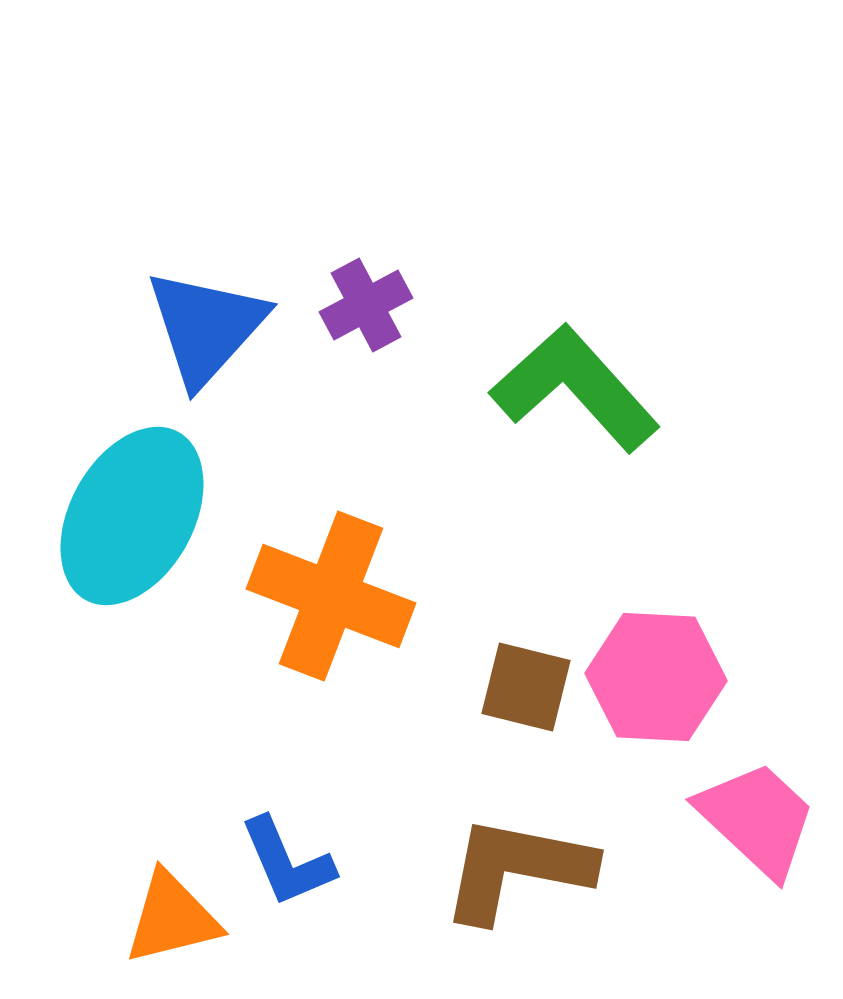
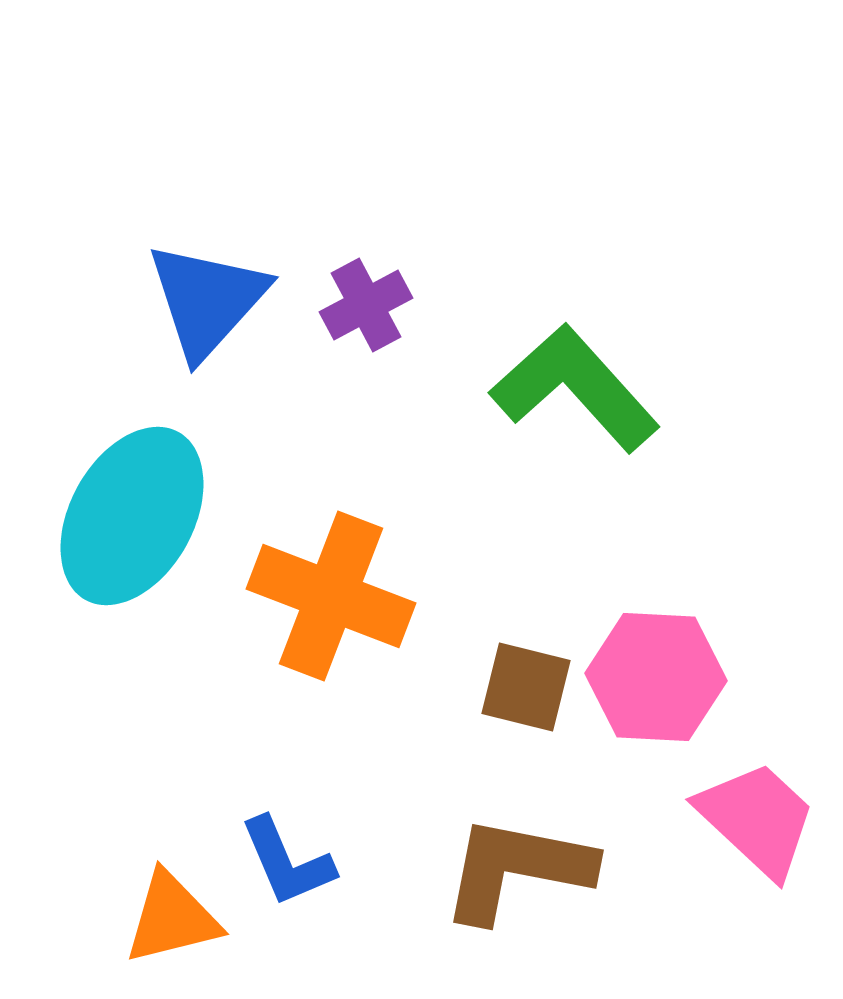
blue triangle: moved 1 px right, 27 px up
